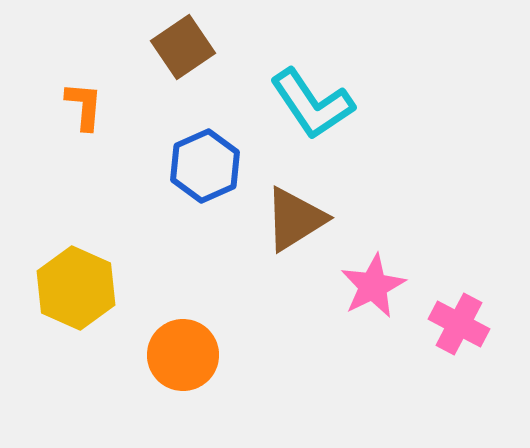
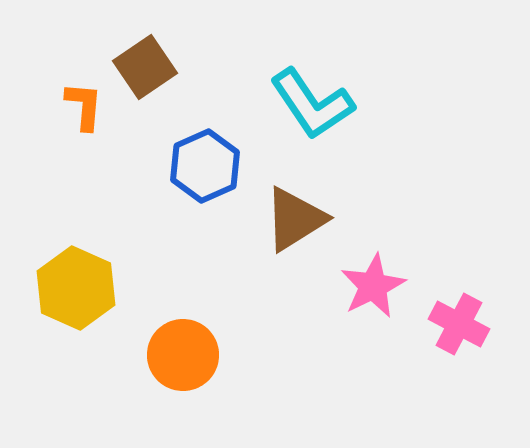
brown square: moved 38 px left, 20 px down
